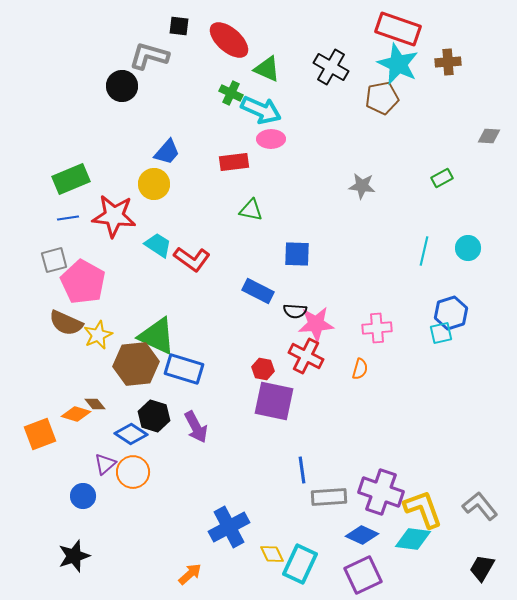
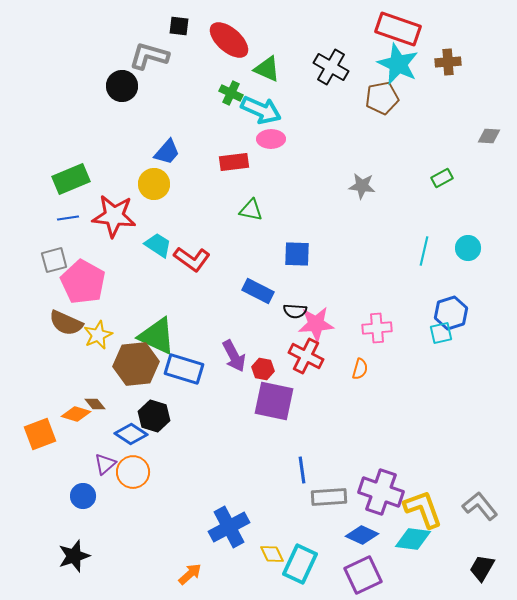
purple arrow at (196, 427): moved 38 px right, 71 px up
